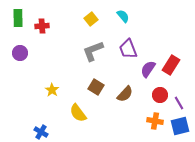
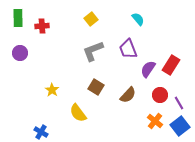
cyan semicircle: moved 15 px right, 3 px down
brown semicircle: moved 3 px right, 1 px down
orange cross: rotated 28 degrees clockwise
blue square: rotated 24 degrees counterclockwise
